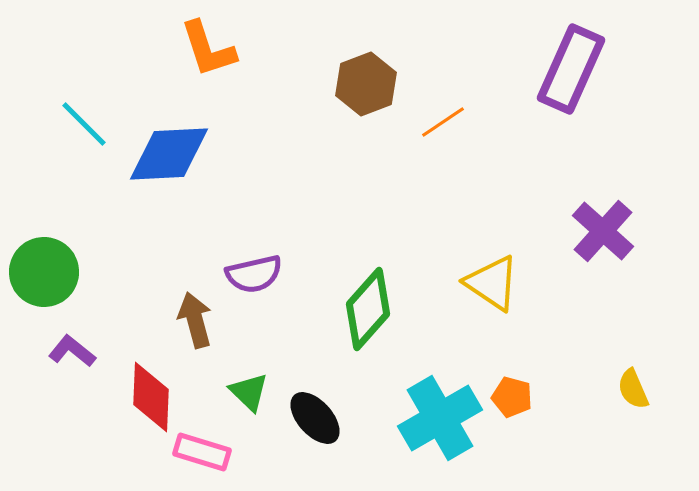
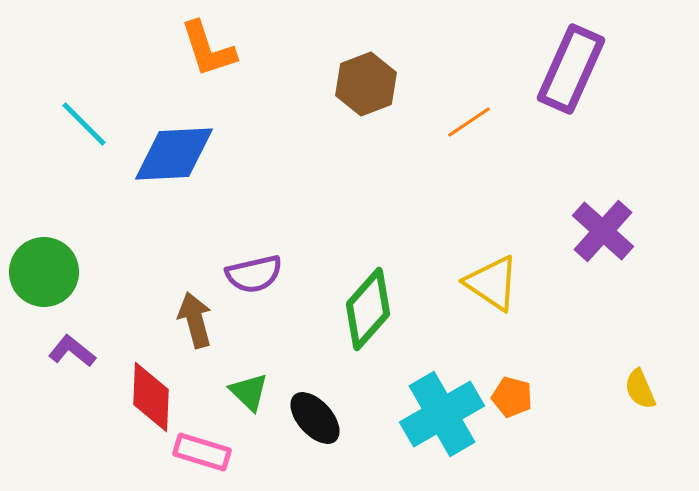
orange line: moved 26 px right
blue diamond: moved 5 px right
yellow semicircle: moved 7 px right
cyan cross: moved 2 px right, 4 px up
